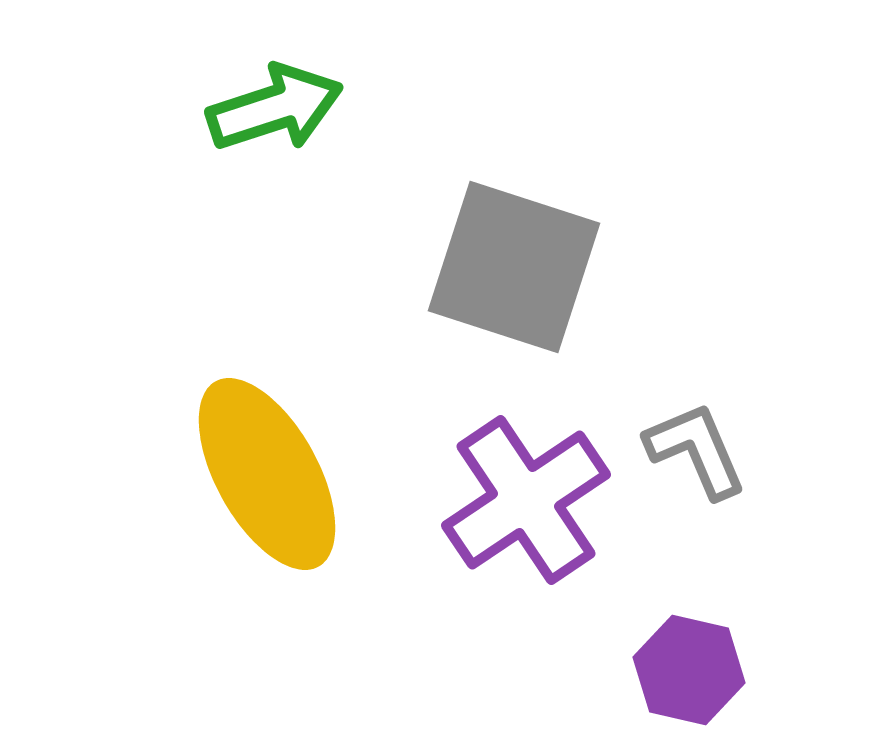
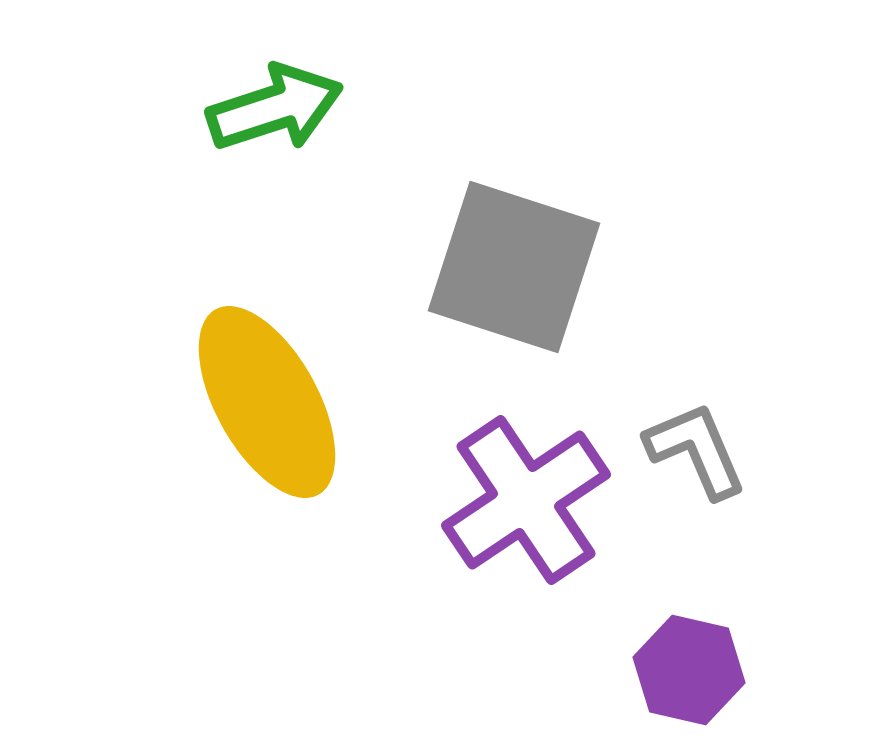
yellow ellipse: moved 72 px up
